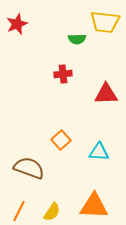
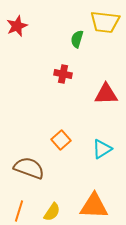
red star: moved 2 px down
green semicircle: rotated 108 degrees clockwise
red cross: rotated 18 degrees clockwise
cyan triangle: moved 3 px right, 3 px up; rotated 35 degrees counterclockwise
orange line: rotated 10 degrees counterclockwise
